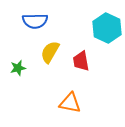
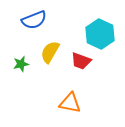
blue semicircle: moved 1 px left, 1 px up; rotated 20 degrees counterclockwise
cyan hexagon: moved 7 px left, 6 px down
red trapezoid: rotated 60 degrees counterclockwise
green star: moved 3 px right, 4 px up
